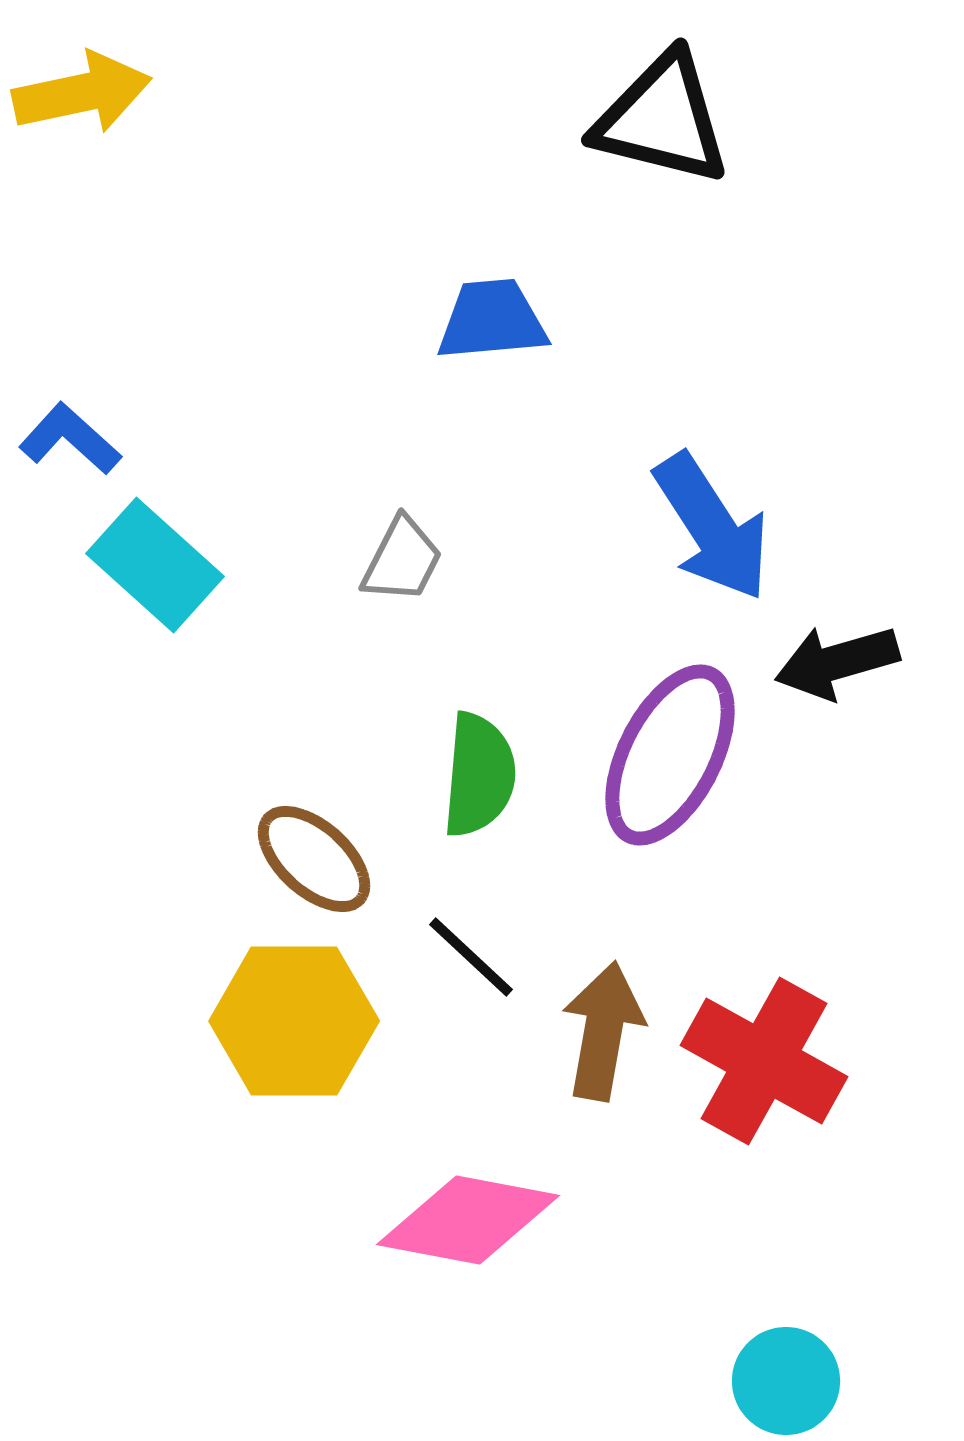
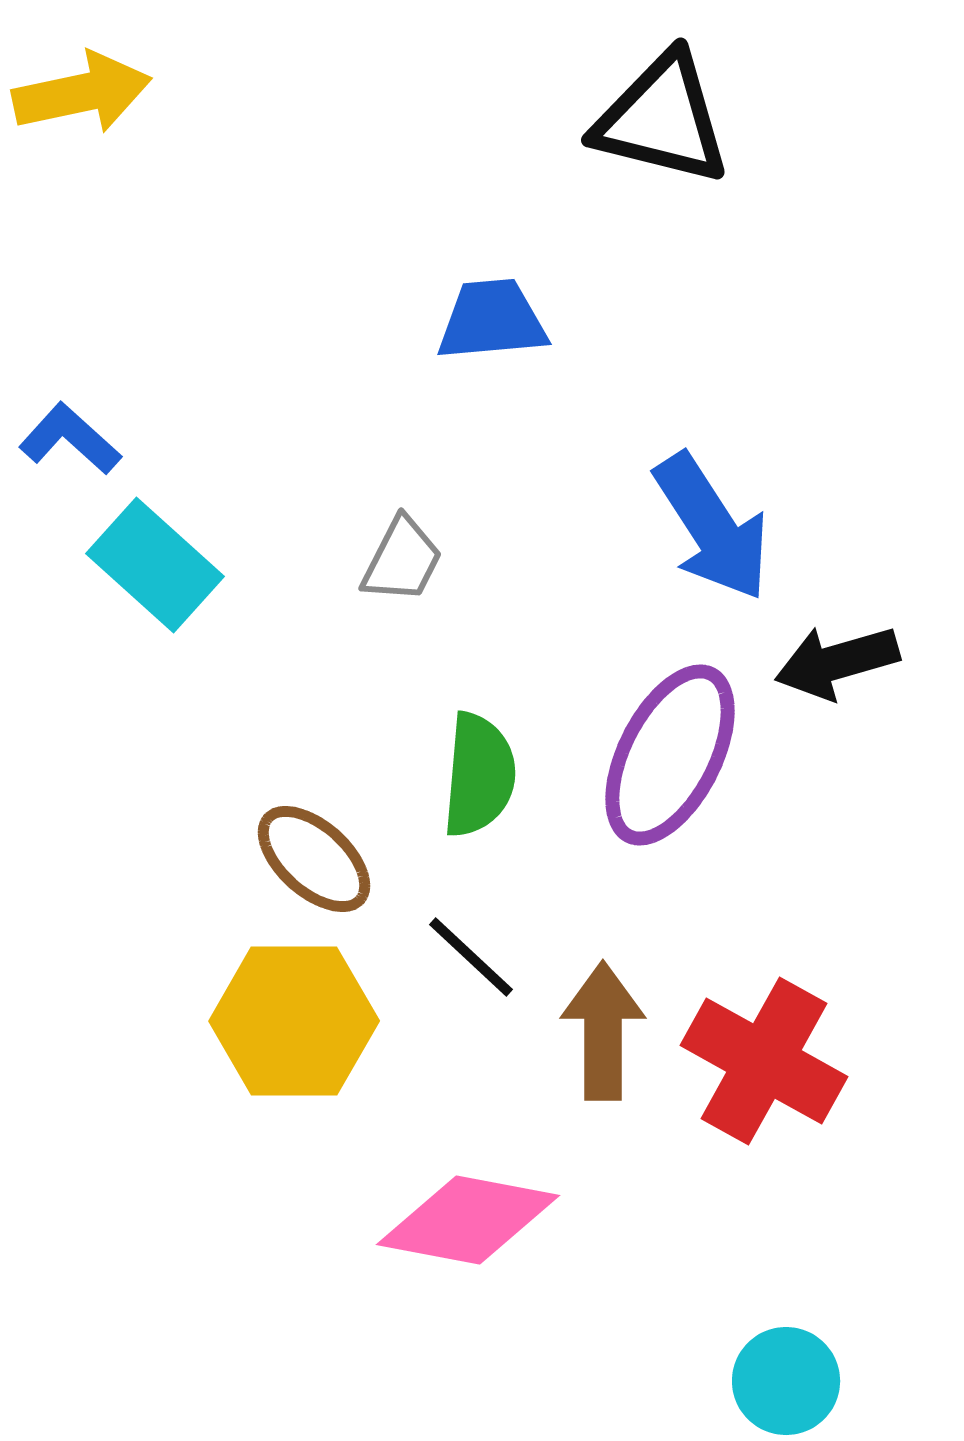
brown arrow: rotated 10 degrees counterclockwise
